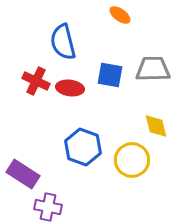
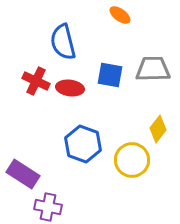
yellow diamond: moved 2 px right, 3 px down; rotated 52 degrees clockwise
blue hexagon: moved 3 px up
